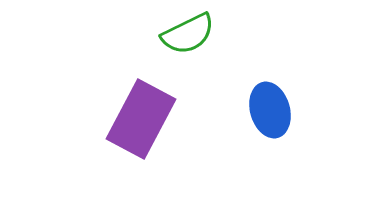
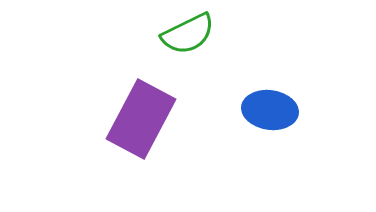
blue ellipse: rotated 66 degrees counterclockwise
